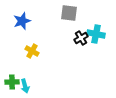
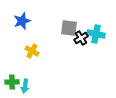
gray square: moved 15 px down
cyan arrow: rotated 24 degrees clockwise
